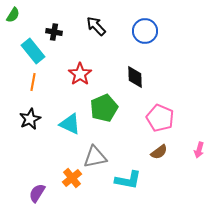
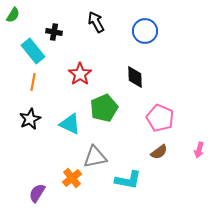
black arrow: moved 4 px up; rotated 15 degrees clockwise
